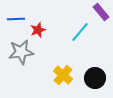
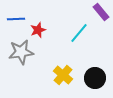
cyan line: moved 1 px left, 1 px down
